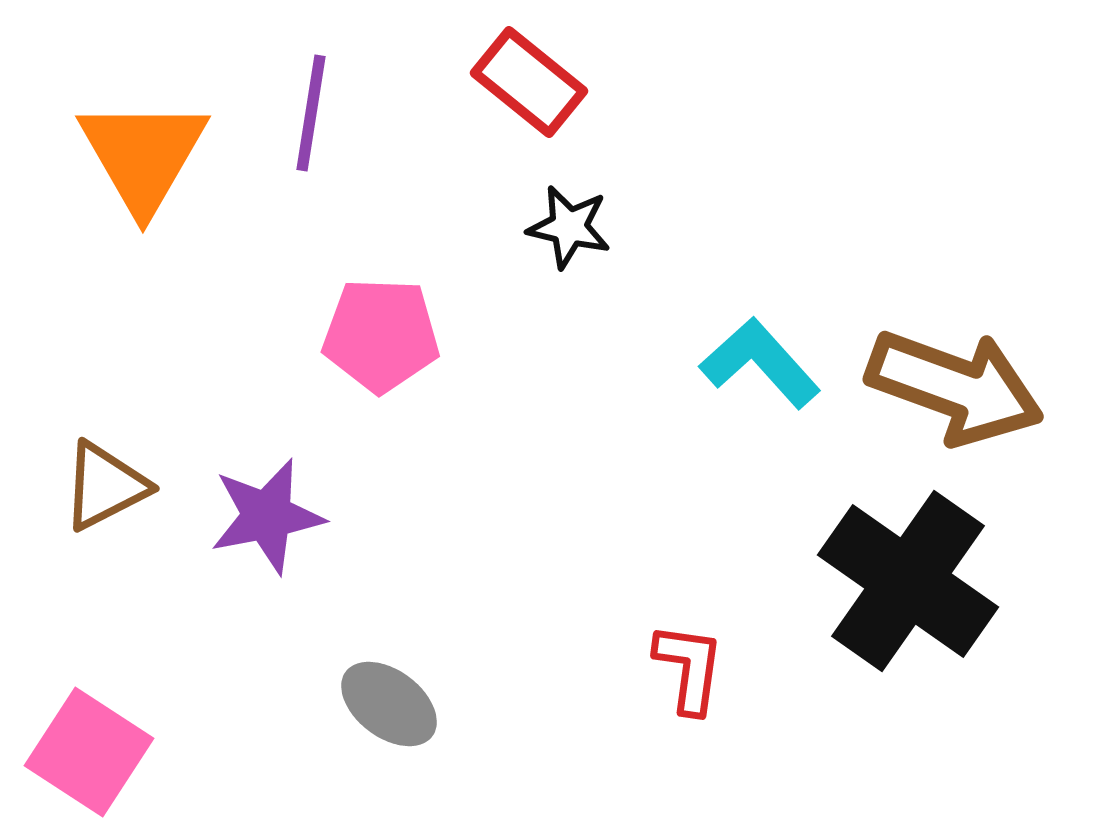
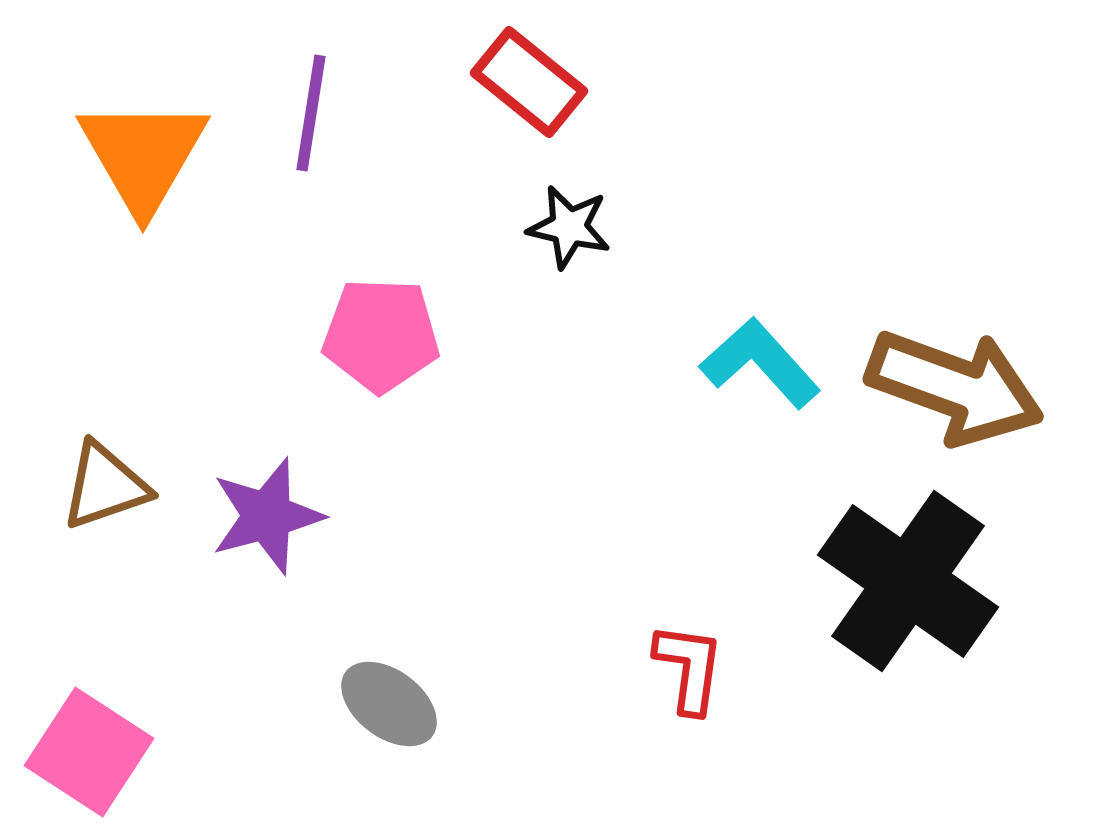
brown triangle: rotated 8 degrees clockwise
purple star: rotated 4 degrees counterclockwise
